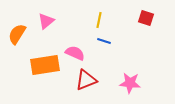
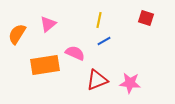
pink triangle: moved 2 px right, 3 px down
blue line: rotated 48 degrees counterclockwise
red triangle: moved 11 px right
